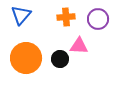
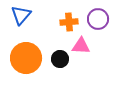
orange cross: moved 3 px right, 5 px down
pink triangle: moved 2 px right
